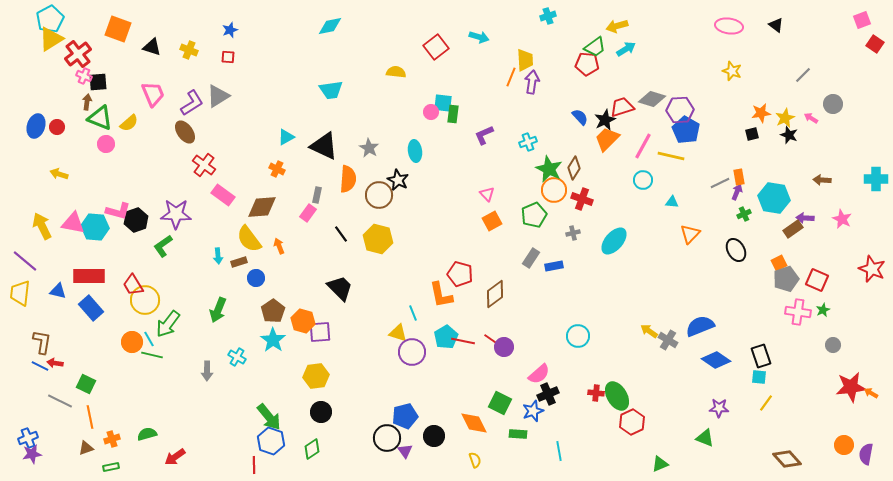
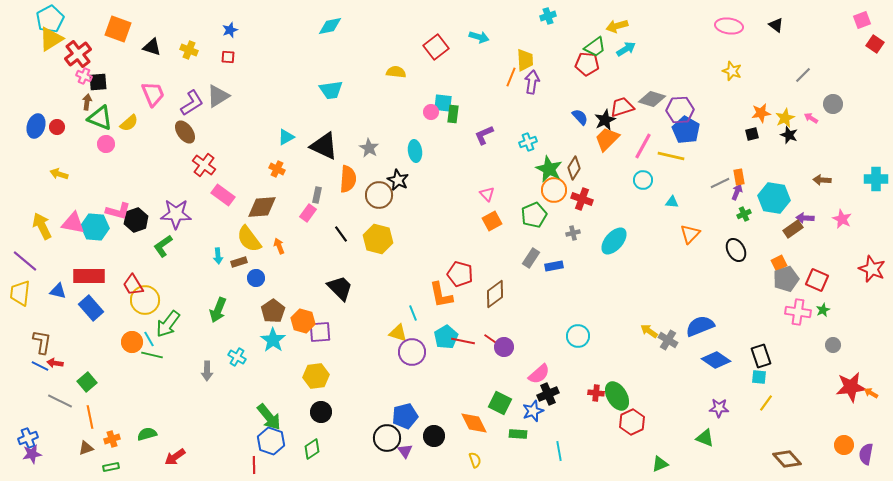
green square at (86, 384): moved 1 px right, 2 px up; rotated 24 degrees clockwise
